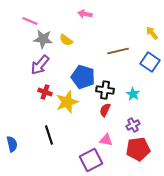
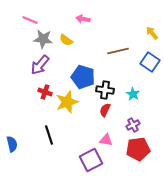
pink arrow: moved 2 px left, 5 px down
pink line: moved 1 px up
